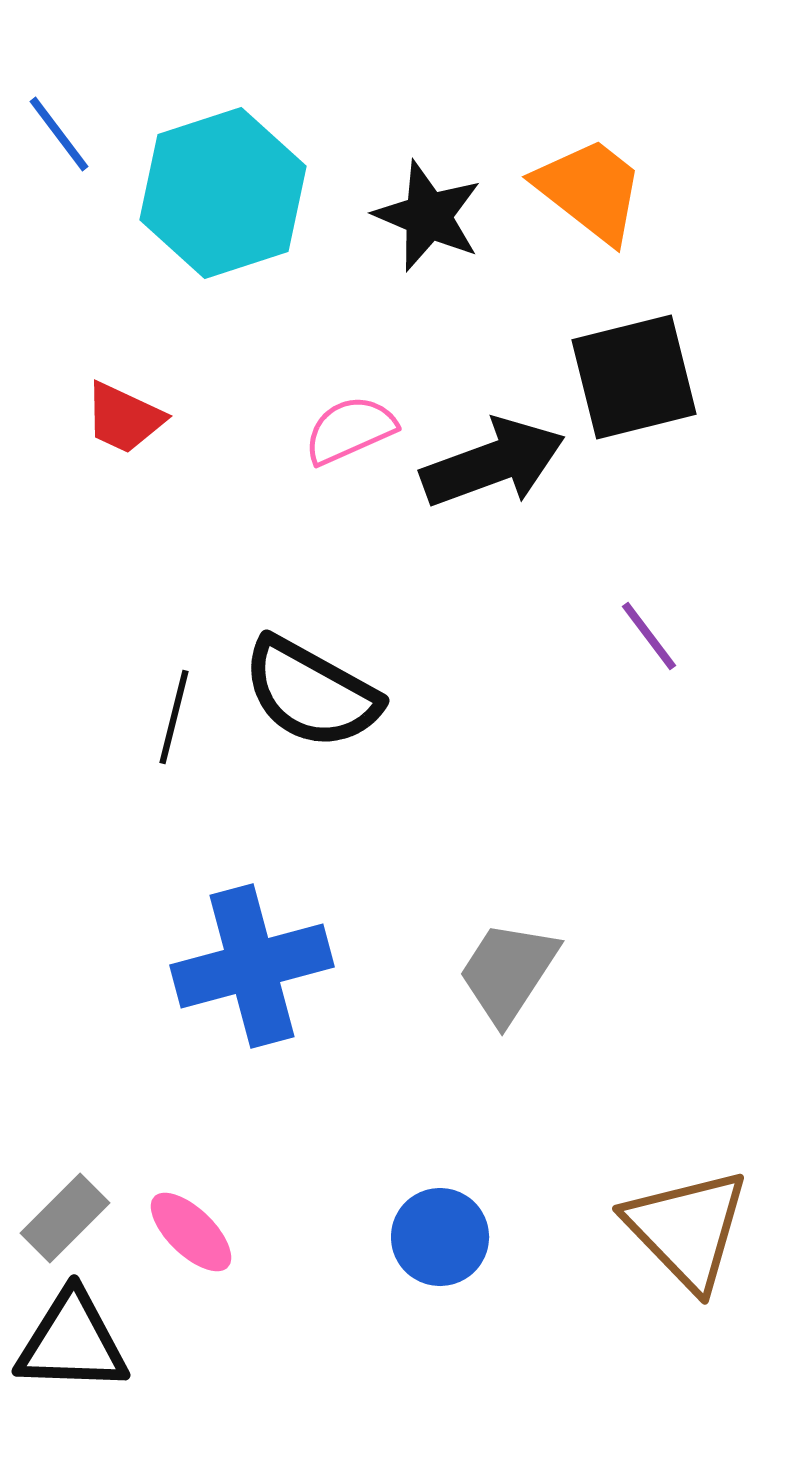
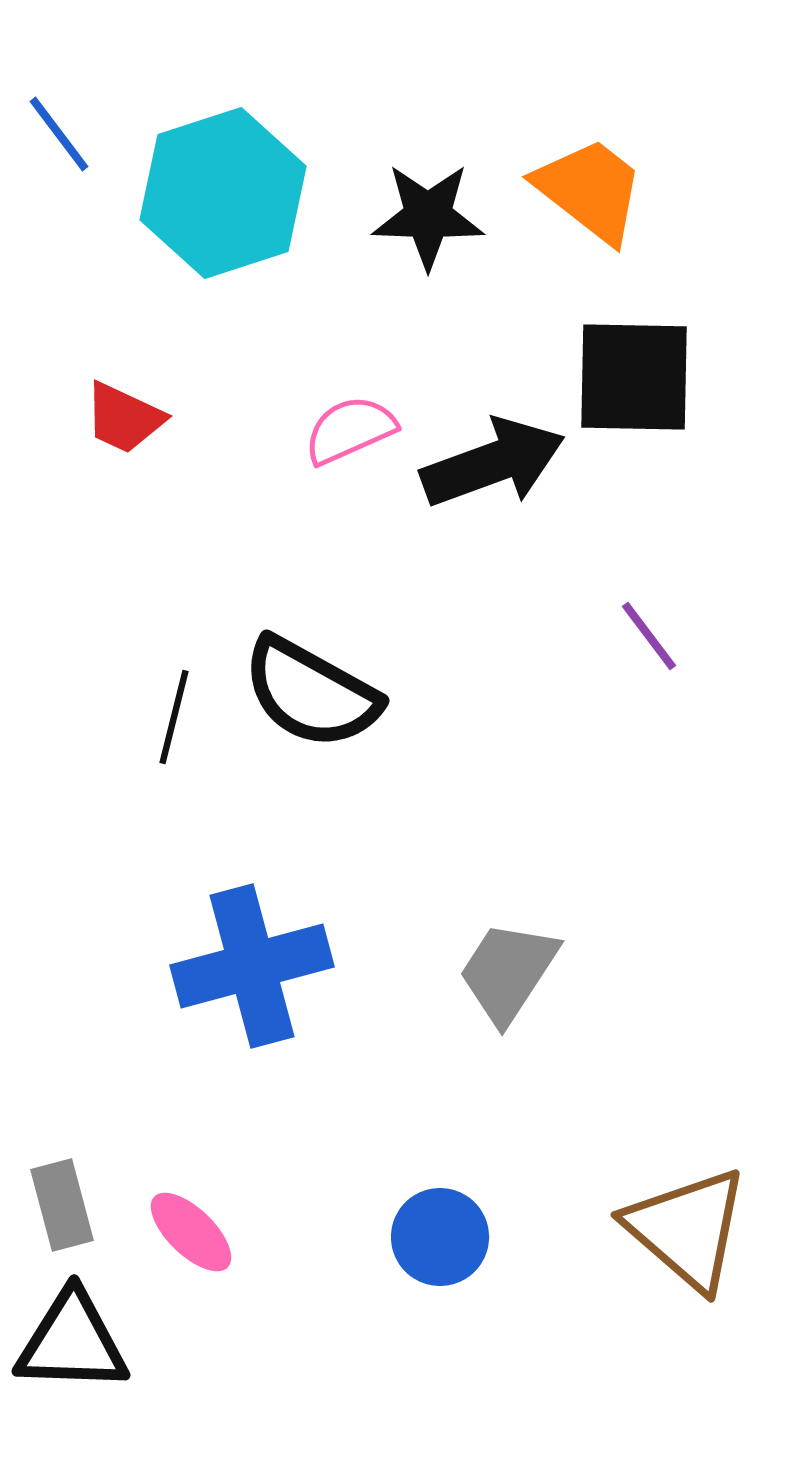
black star: rotated 21 degrees counterclockwise
black square: rotated 15 degrees clockwise
gray rectangle: moved 3 px left, 13 px up; rotated 60 degrees counterclockwise
brown triangle: rotated 5 degrees counterclockwise
